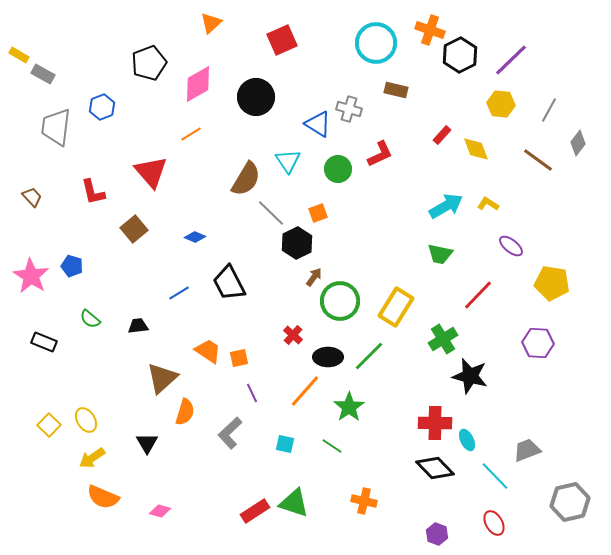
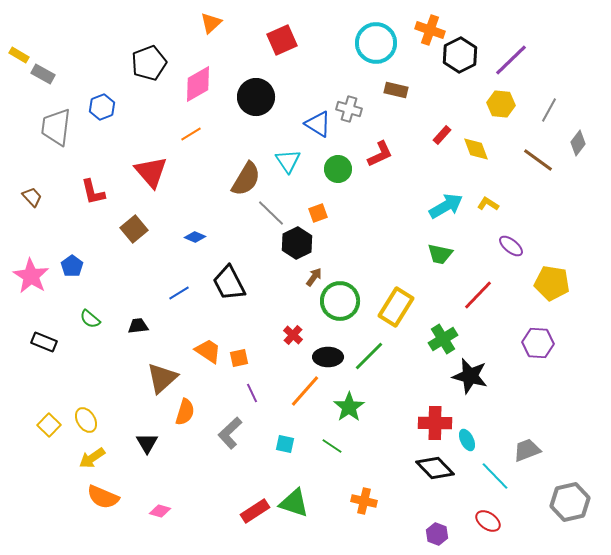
blue pentagon at (72, 266): rotated 20 degrees clockwise
red ellipse at (494, 523): moved 6 px left, 2 px up; rotated 25 degrees counterclockwise
